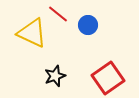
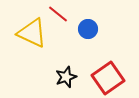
blue circle: moved 4 px down
black star: moved 11 px right, 1 px down
